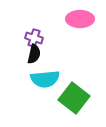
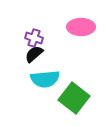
pink ellipse: moved 1 px right, 8 px down
black semicircle: rotated 144 degrees counterclockwise
